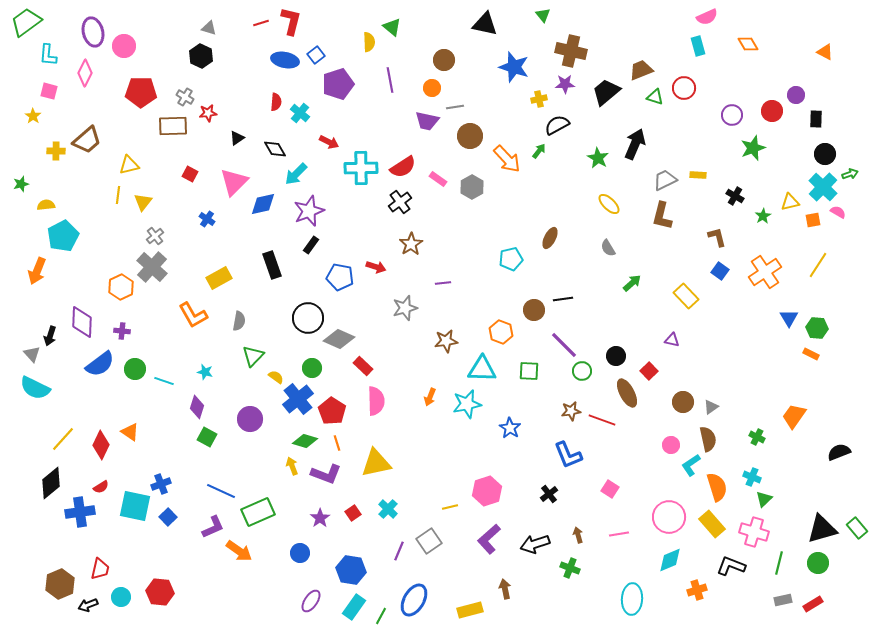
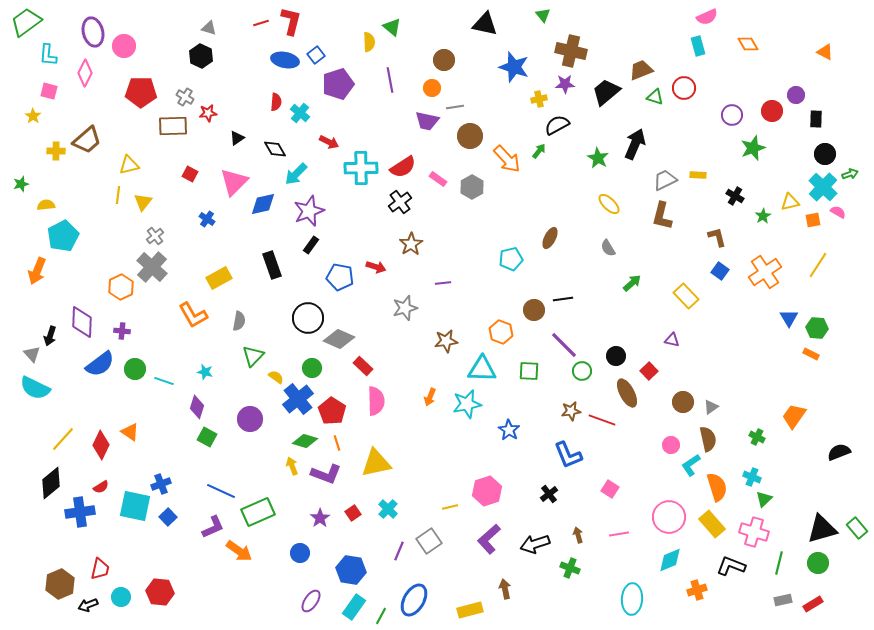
blue star at (510, 428): moved 1 px left, 2 px down
